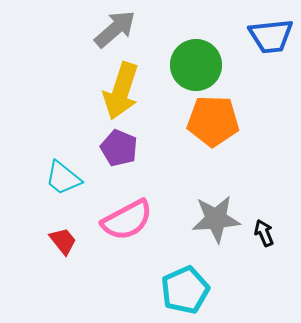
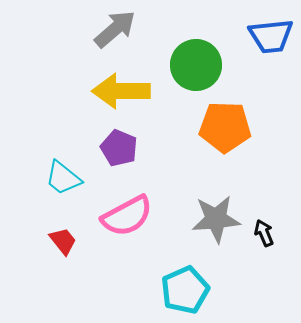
yellow arrow: rotated 72 degrees clockwise
orange pentagon: moved 12 px right, 6 px down
pink semicircle: moved 4 px up
